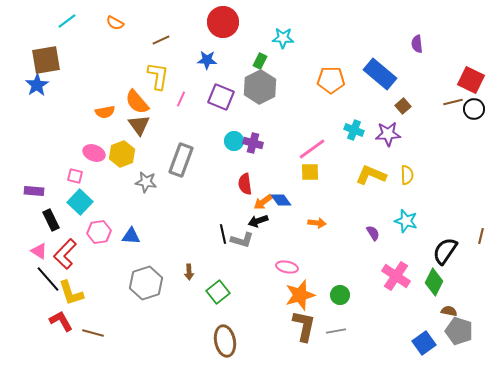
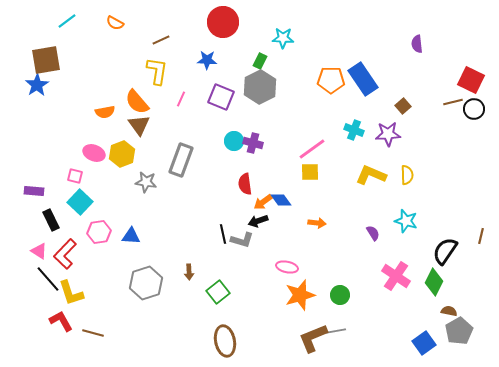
blue rectangle at (380, 74): moved 17 px left, 5 px down; rotated 16 degrees clockwise
yellow L-shape at (158, 76): moved 1 px left, 5 px up
brown L-shape at (304, 326): moved 9 px right, 12 px down; rotated 124 degrees counterclockwise
gray pentagon at (459, 331): rotated 24 degrees clockwise
